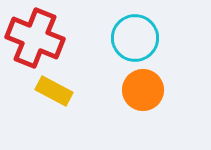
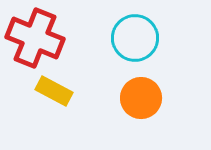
orange circle: moved 2 px left, 8 px down
